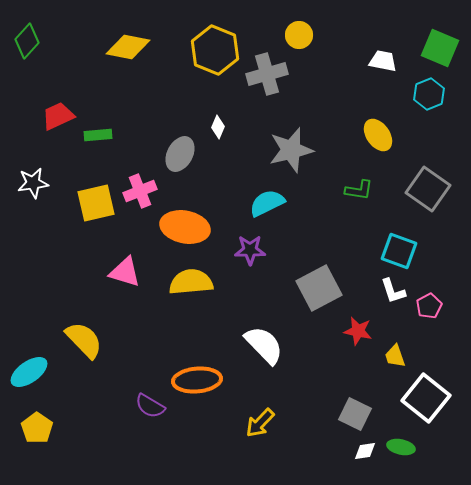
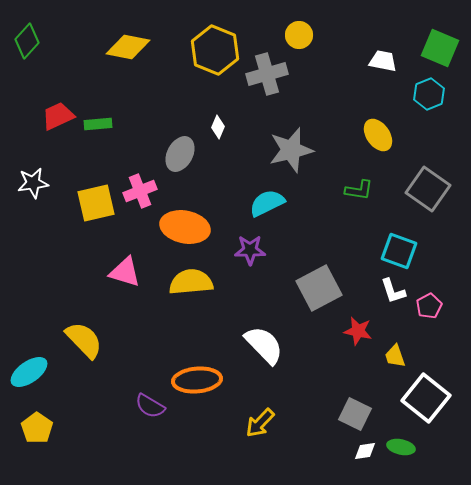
green rectangle at (98, 135): moved 11 px up
